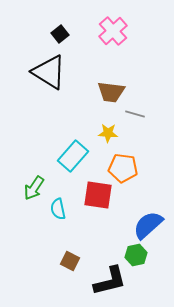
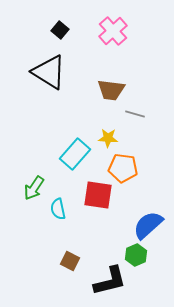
black square: moved 4 px up; rotated 12 degrees counterclockwise
brown trapezoid: moved 2 px up
yellow star: moved 5 px down
cyan rectangle: moved 2 px right, 2 px up
green hexagon: rotated 10 degrees counterclockwise
